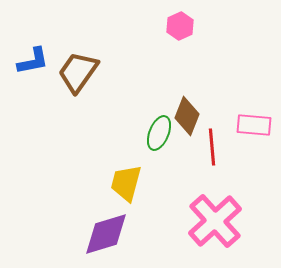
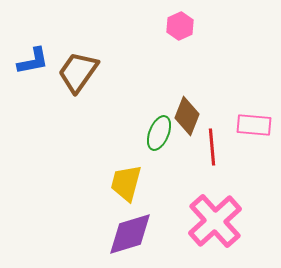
purple diamond: moved 24 px right
